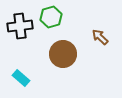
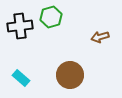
brown arrow: rotated 60 degrees counterclockwise
brown circle: moved 7 px right, 21 px down
